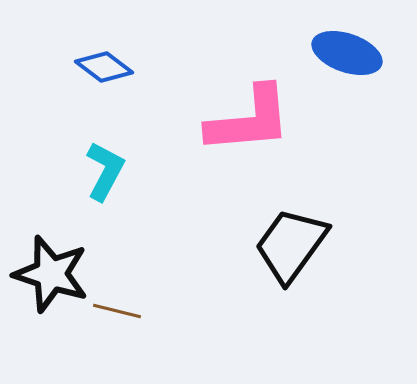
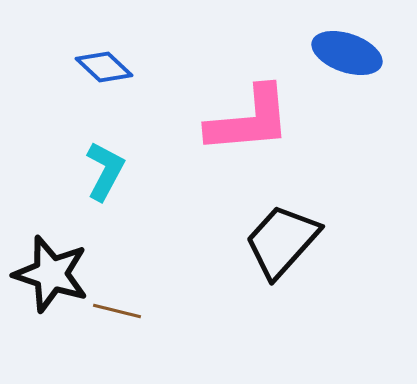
blue diamond: rotated 6 degrees clockwise
black trapezoid: moved 9 px left, 4 px up; rotated 6 degrees clockwise
